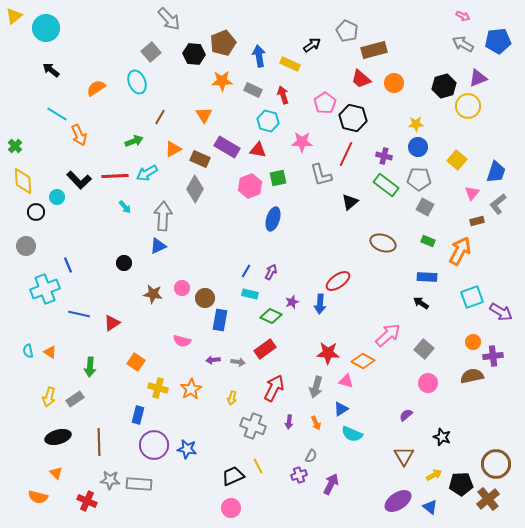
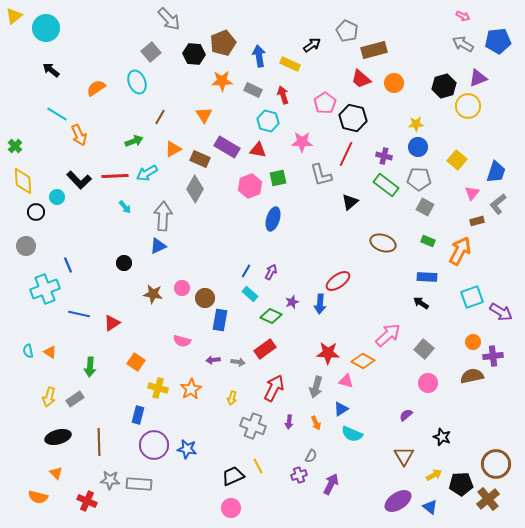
cyan rectangle at (250, 294): rotated 28 degrees clockwise
